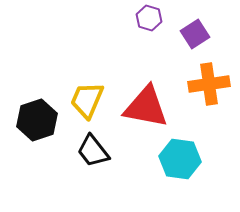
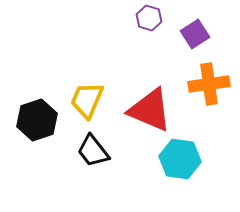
red triangle: moved 4 px right, 3 px down; rotated 12 degrees clockwise
